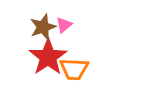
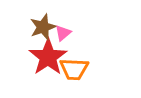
pink triangle: moved 1 px left, 8 px down
